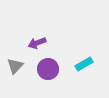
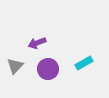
cyan rectangle: moved 1 px up
